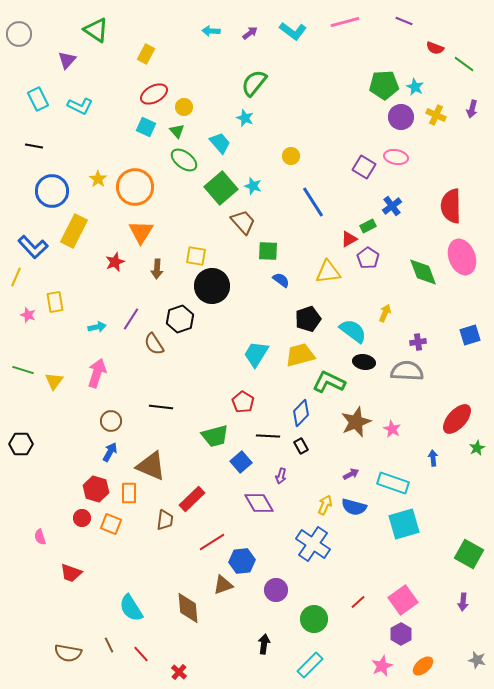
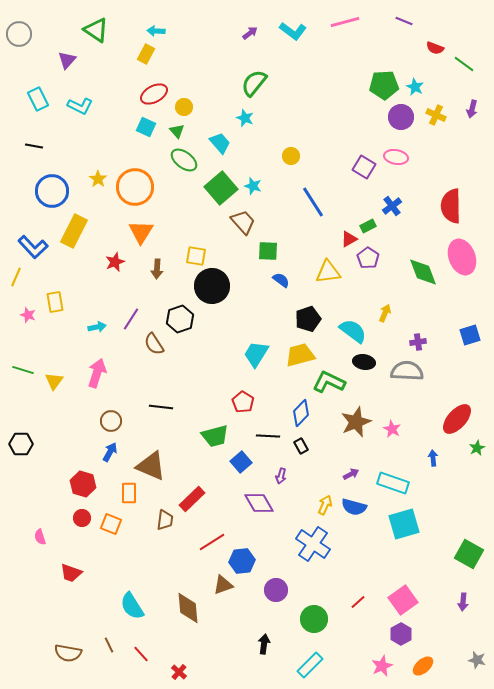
cyan arrow at (211, 31): moved 55 px left
red hexagon at (96, 489): moved 13 px left, 5 px up
cyan semicircle at (131, 608): moved 1 px right, 2 px up
